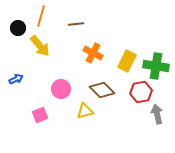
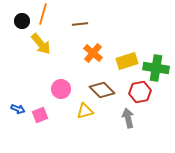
orange line: moved 2 px right, 2 px up
brown line: moved 4 px right
black circle: moved 4 px right, 7 px up
yellow arrow: moved 1 px right, 2 px up
orange cross: rotated 12 degrees clockwise
yellow rectangle: rotated 45 degrees clockwise
green cross: moved 2 px down
blue arrow: moved 2 px right, 30 px down; rotated 48 degrees clockwise
red hexagon: moved 1 px left
gray arrow: moved 29 px left, 4 px down
